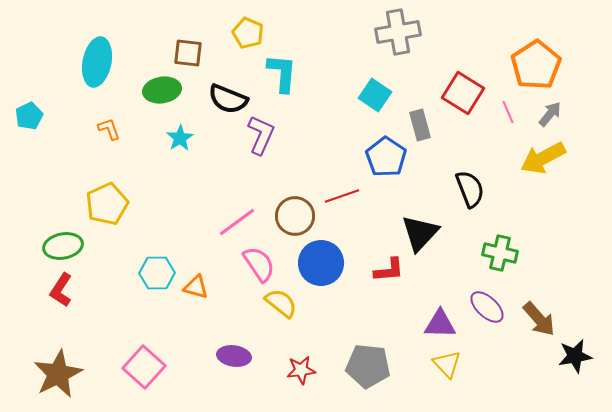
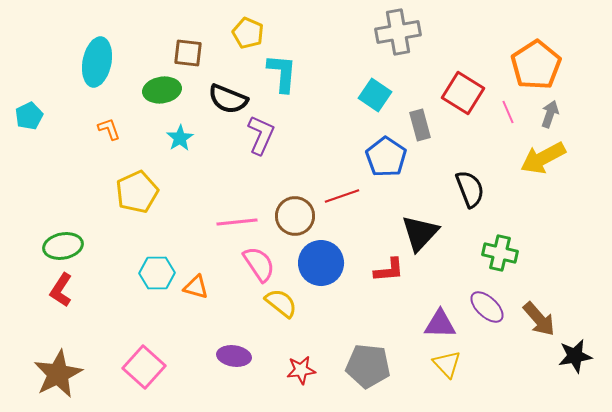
gray arrow at (550, 114): rotated 20 degrees counterclockwise
yellow pentagon at (107, 204): moved 30 px right, 12 px up
pink line at (237, 222): rotated 30 degrees clockwise
